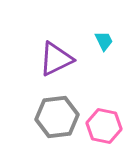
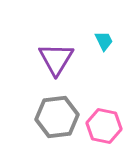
purple triangle: rotated 33 degrees counterclockwise
